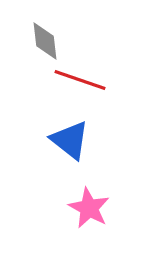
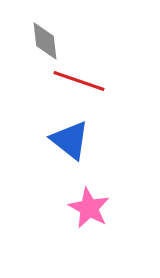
red line: moved 1 px left, 1 px down
